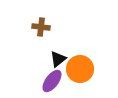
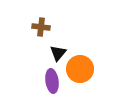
black triangle: moved 6 px up; rotated 12 degrees counterclockwise
purple ellipse: rotated 45 degrees counterclockwise
